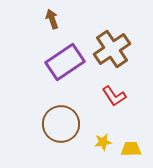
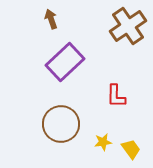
brown arrow: moved 1 px left
brown cross: moved 16 px right, 23 px up
purple rectangle: rotated 9 degrees counterclockwise
red L-shape: moved 2 px right; rotated 35 degrees clockwise
yellow trapezoid: rotated 55 degrees clockwise
